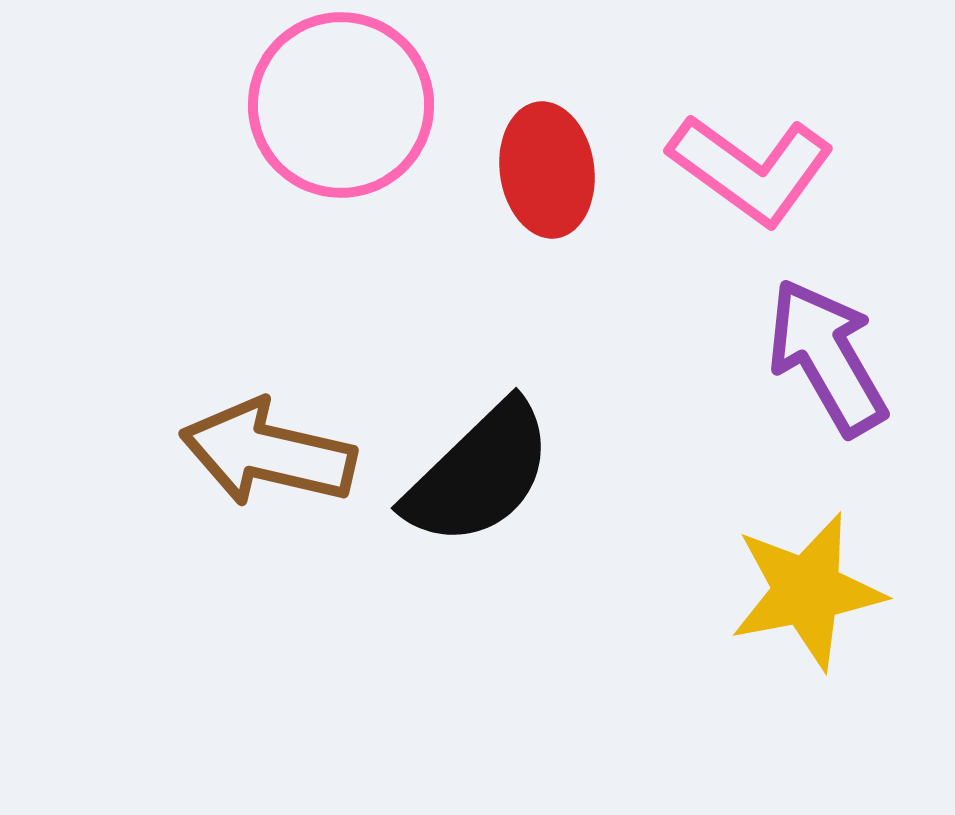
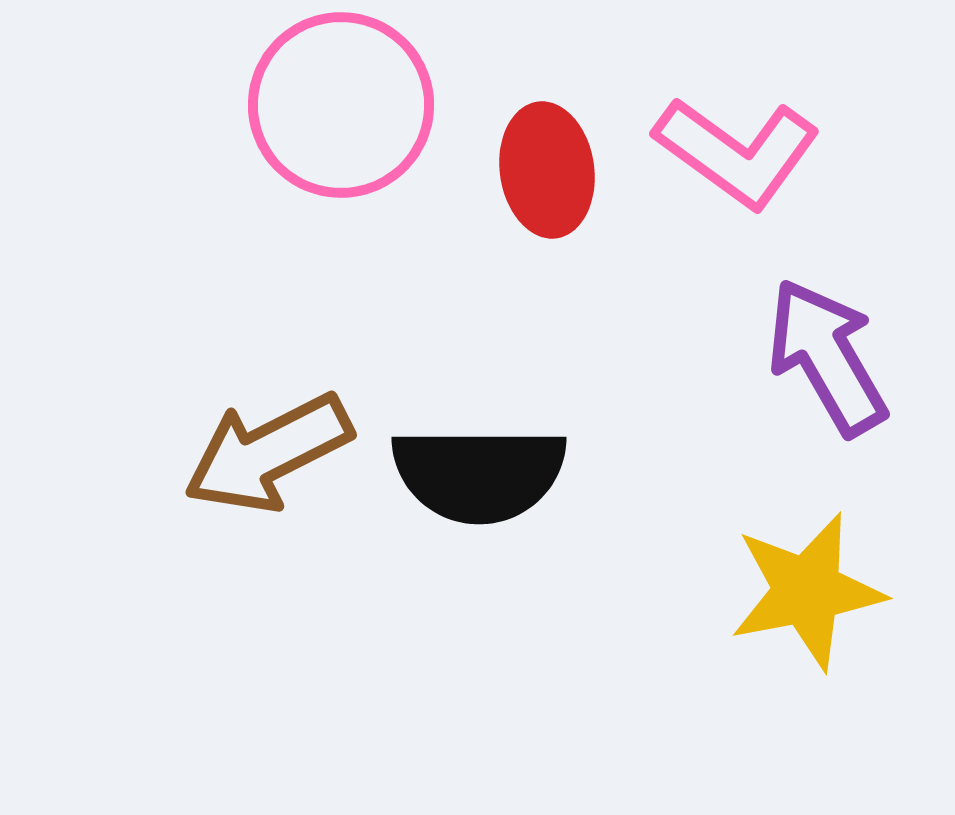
pink L-shape: moved 14 px left, 17 px up
brown arrow: rotated 40 degrees counterclockwise
black semicircle: rotated 44 degrees clockwise
